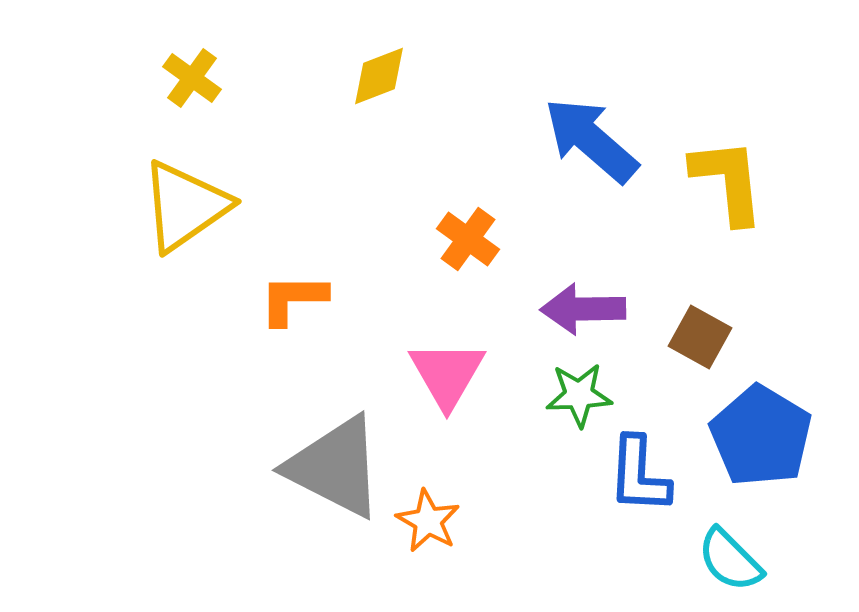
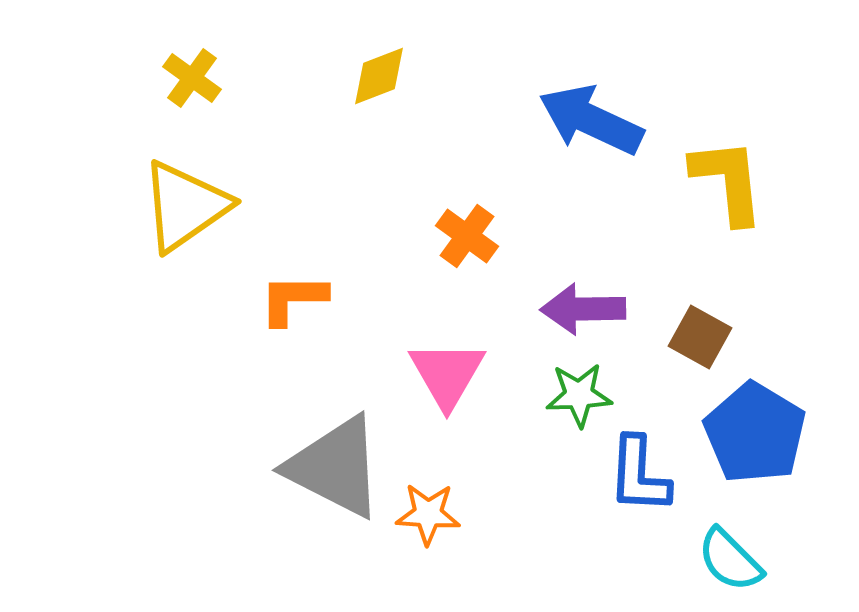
blue arrow: moved 20 px up; rotated 16 degrees counterclockwise
orange cross: moved 1 px left, 3 px up
blue pentagon: moved 6 px left, 3 px up
orange star: moved 7 px up; rotated 26 degrees counterclockwise
